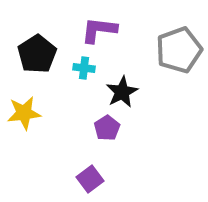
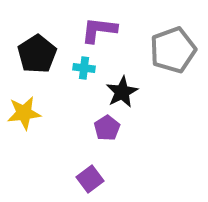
gray pentagon: moved 6 px left
